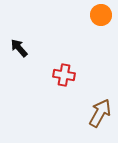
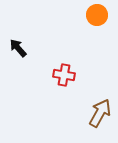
orange circle: moved 4 px left
black arrow: moved 1 px left
